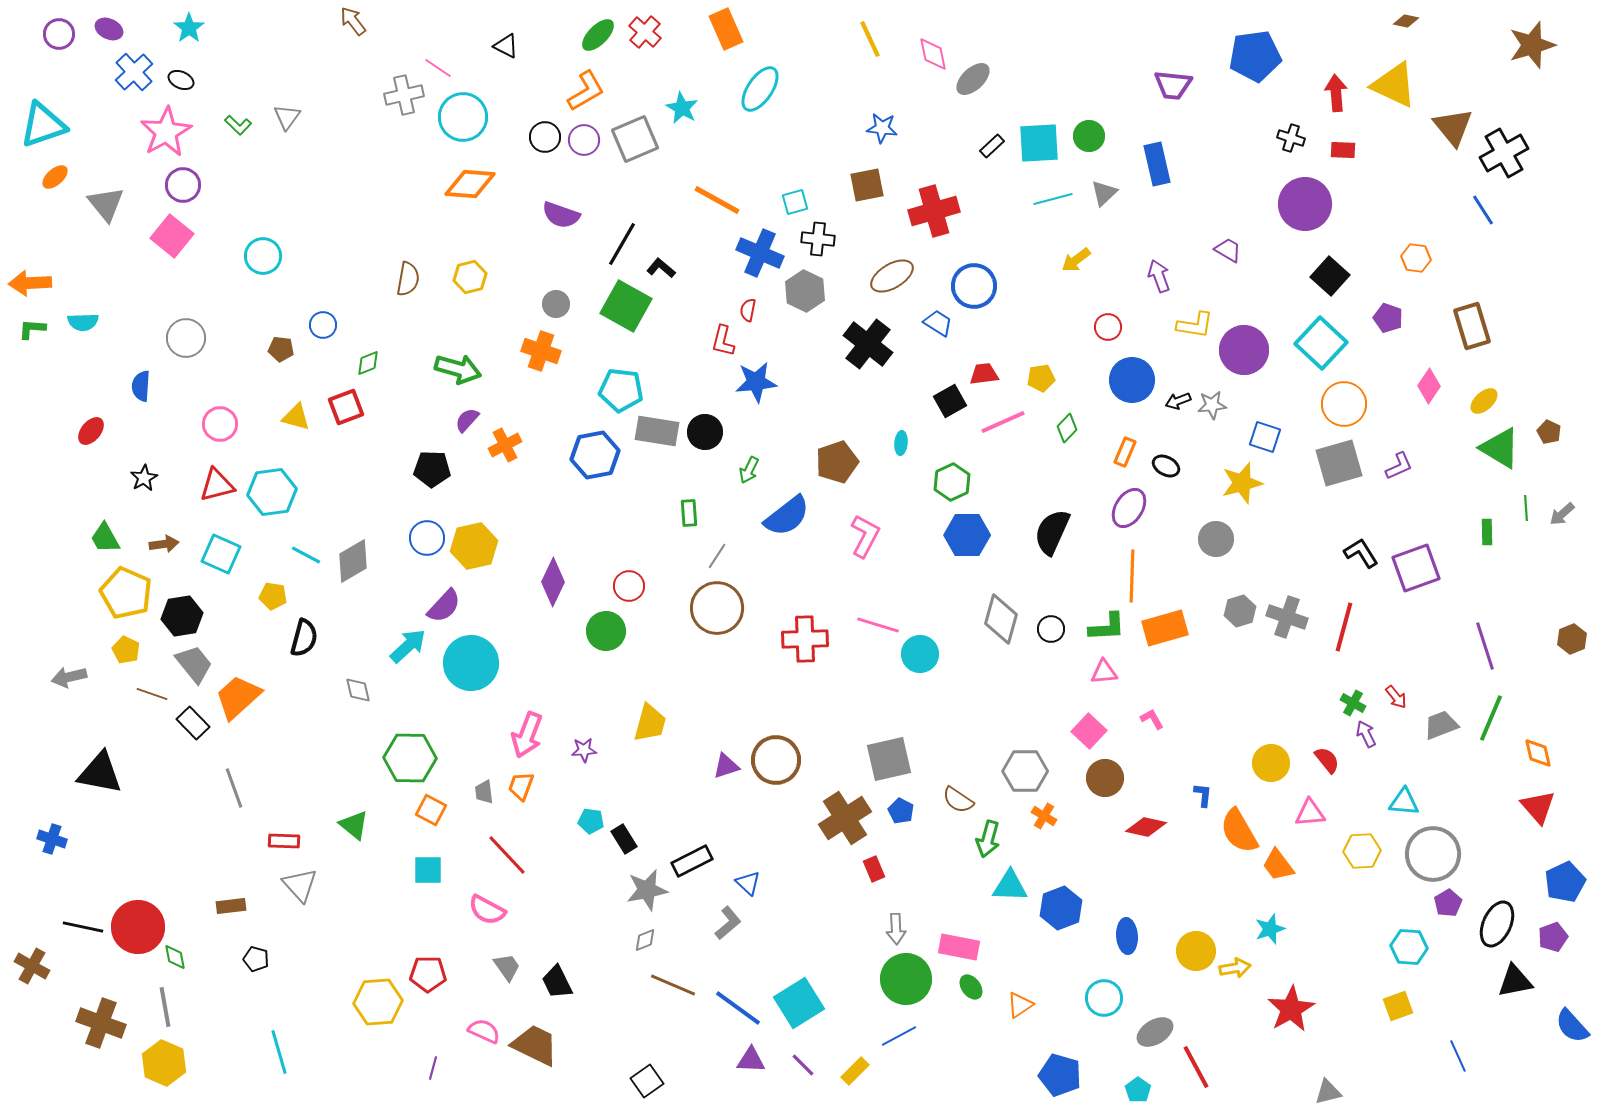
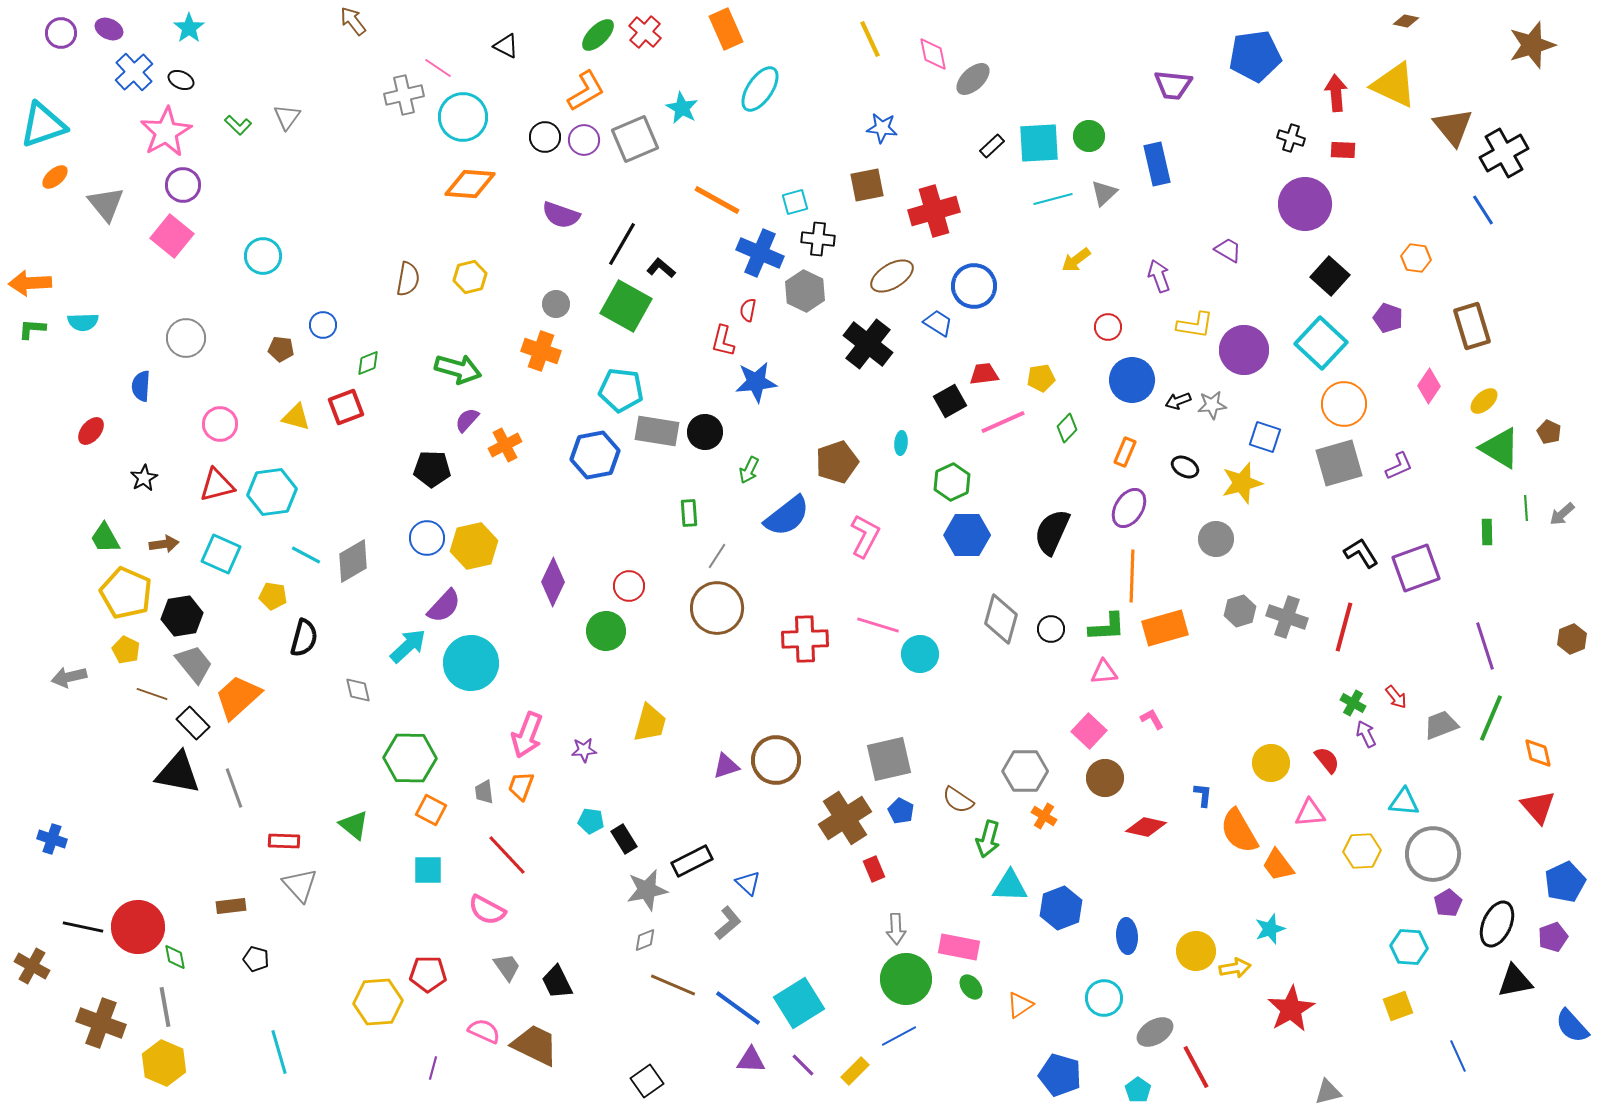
purple circle at (59, 34): moved 2 px right, 1 px up
black ellipse at (1166, 466): moved 19 px right, 1 px down
black triangle at (100, 773): moved 78 px right
